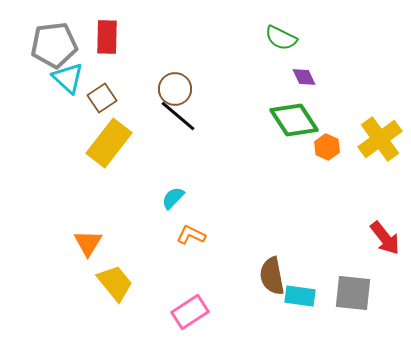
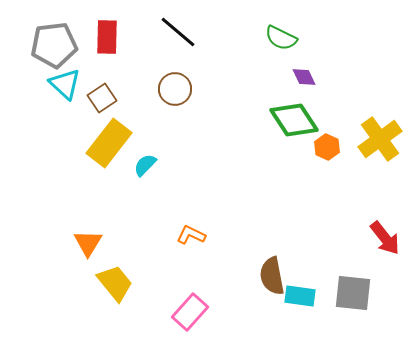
cyan triangle: moved 3 px left, 6 px down
black line: moved 84 px up
cyan semicircle: moved 28 px left, 33 px up
pink rectangle: rotated 15 degrees counterclockwise
